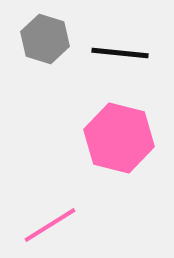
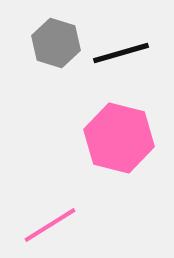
gray hexagon: moved 11 px right, 4 px down
black line: moved 1 px right; rotated 22 degrees counterclockwise
